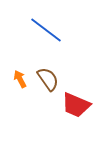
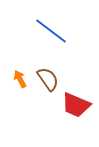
blue line: moved 5 px right, 1 px down
